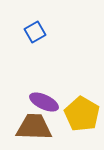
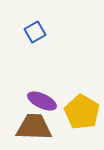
purple ellipse: moved 2 px left, 1 px up
yellow pentagon: moved 2 px up
